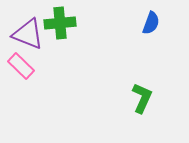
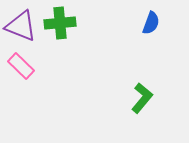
purple triangle: moved 7 px left, 8 px up
green L-shape: rotated 16 degrees clockwise
